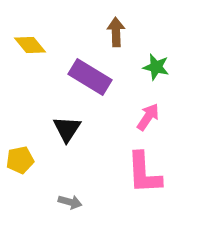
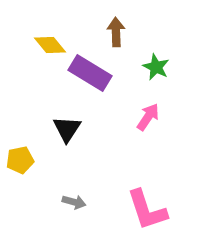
yellow diamond: moved 20 px right
green star: rotated 12 degrees clockwise
purple rectangle: moved 4 px up
pink L-shape: moved 3 px right, 37 px down; rotated 15 degrees counterclockwise
gray arrow: moved 4 px right
